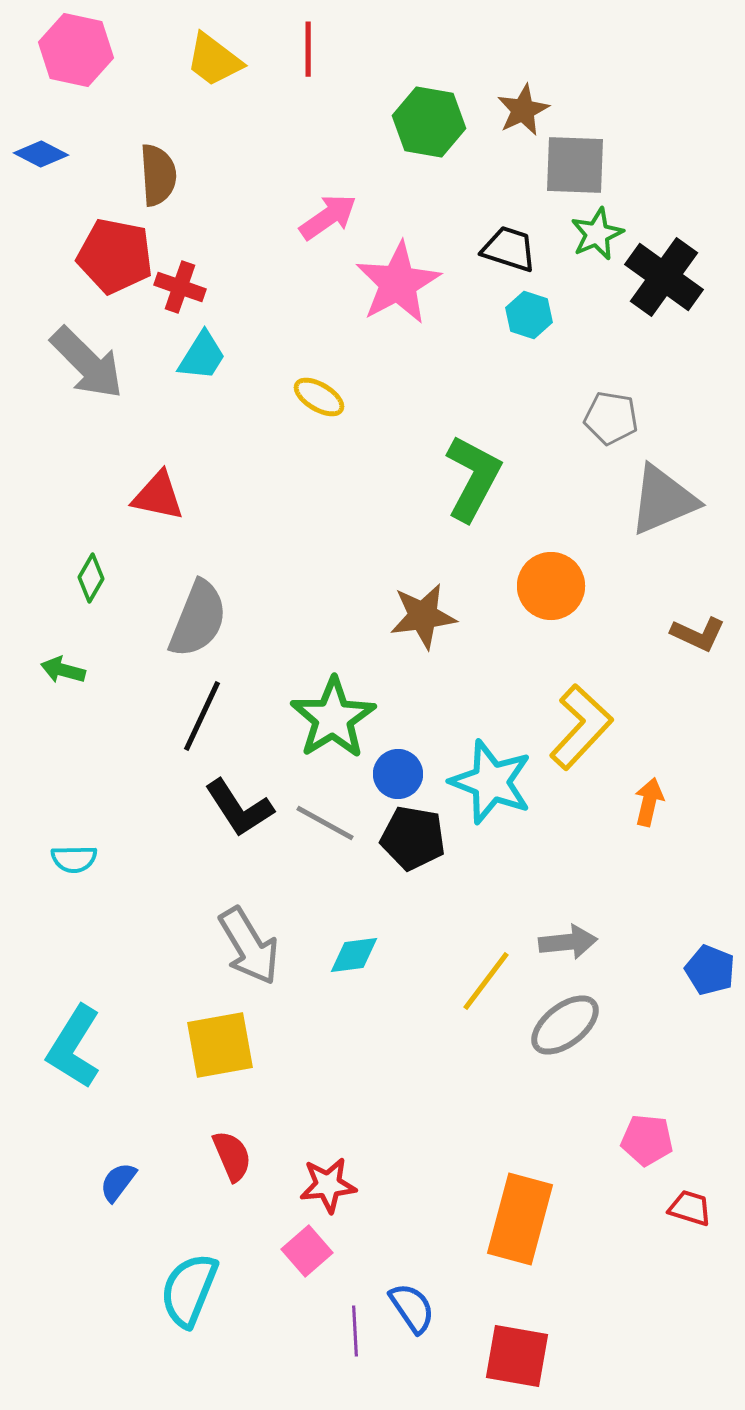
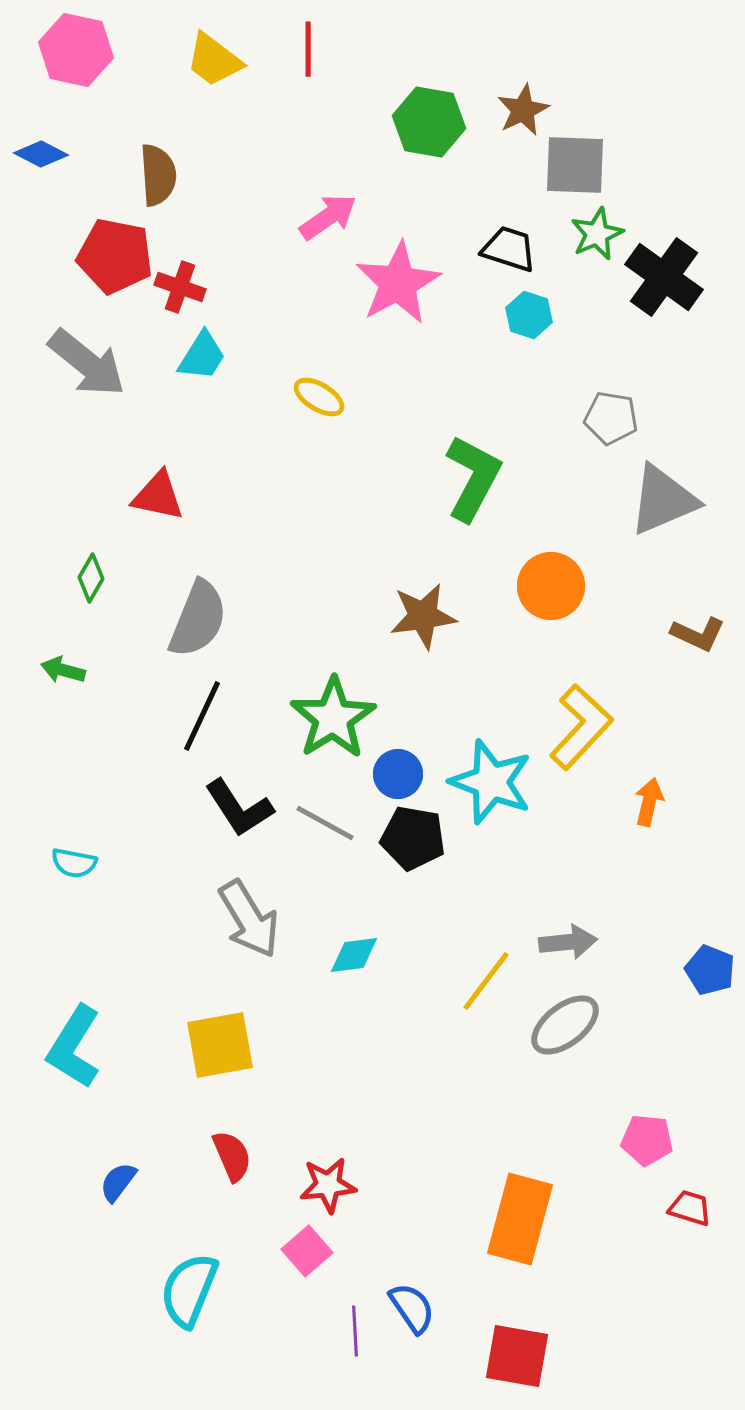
gray arrow at (87, 363): rotated 6 degrees counterclockwise
cyan semicircle at (74, 859): moved 4 px down; rotated 12 degrees clockwise
gray arrow at (249, 946): moved 27 px up
